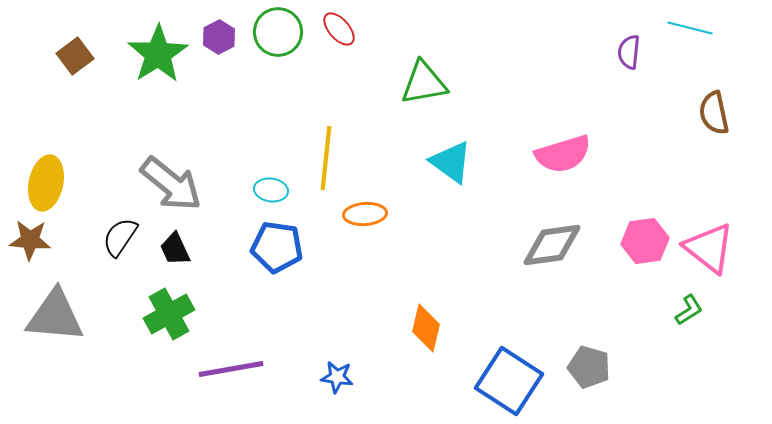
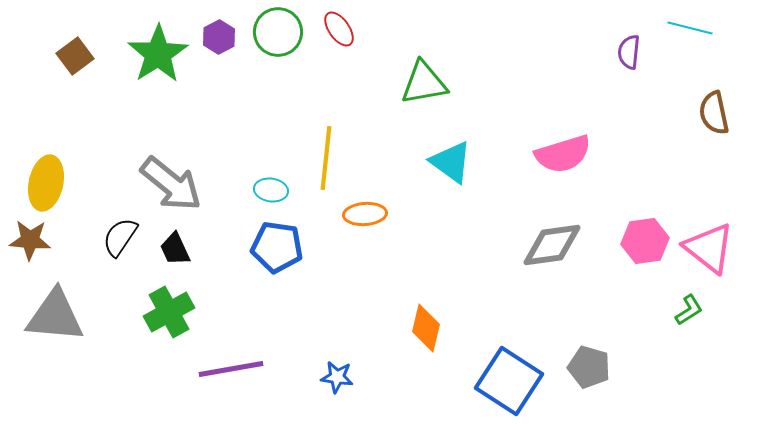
red ellipse: rotated 6 degrees clockwise
green cross: moved 2 px up
